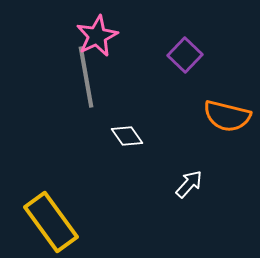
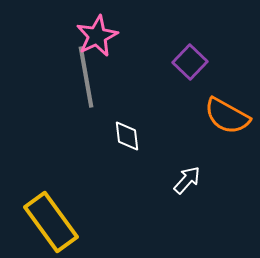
purple square: moved 5 px right, 7 px down
orange semicircle: rotated 15 degrees clockwise
white diamond: rotated 28 degrees clockwise
white arrow: moved 2 px left, 4 px up
